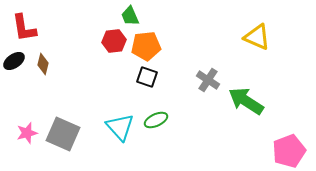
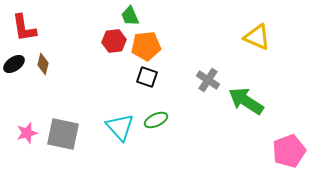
black ellipse: moved 3 px down
gray square: rotated 12 degrees counterclockwise
